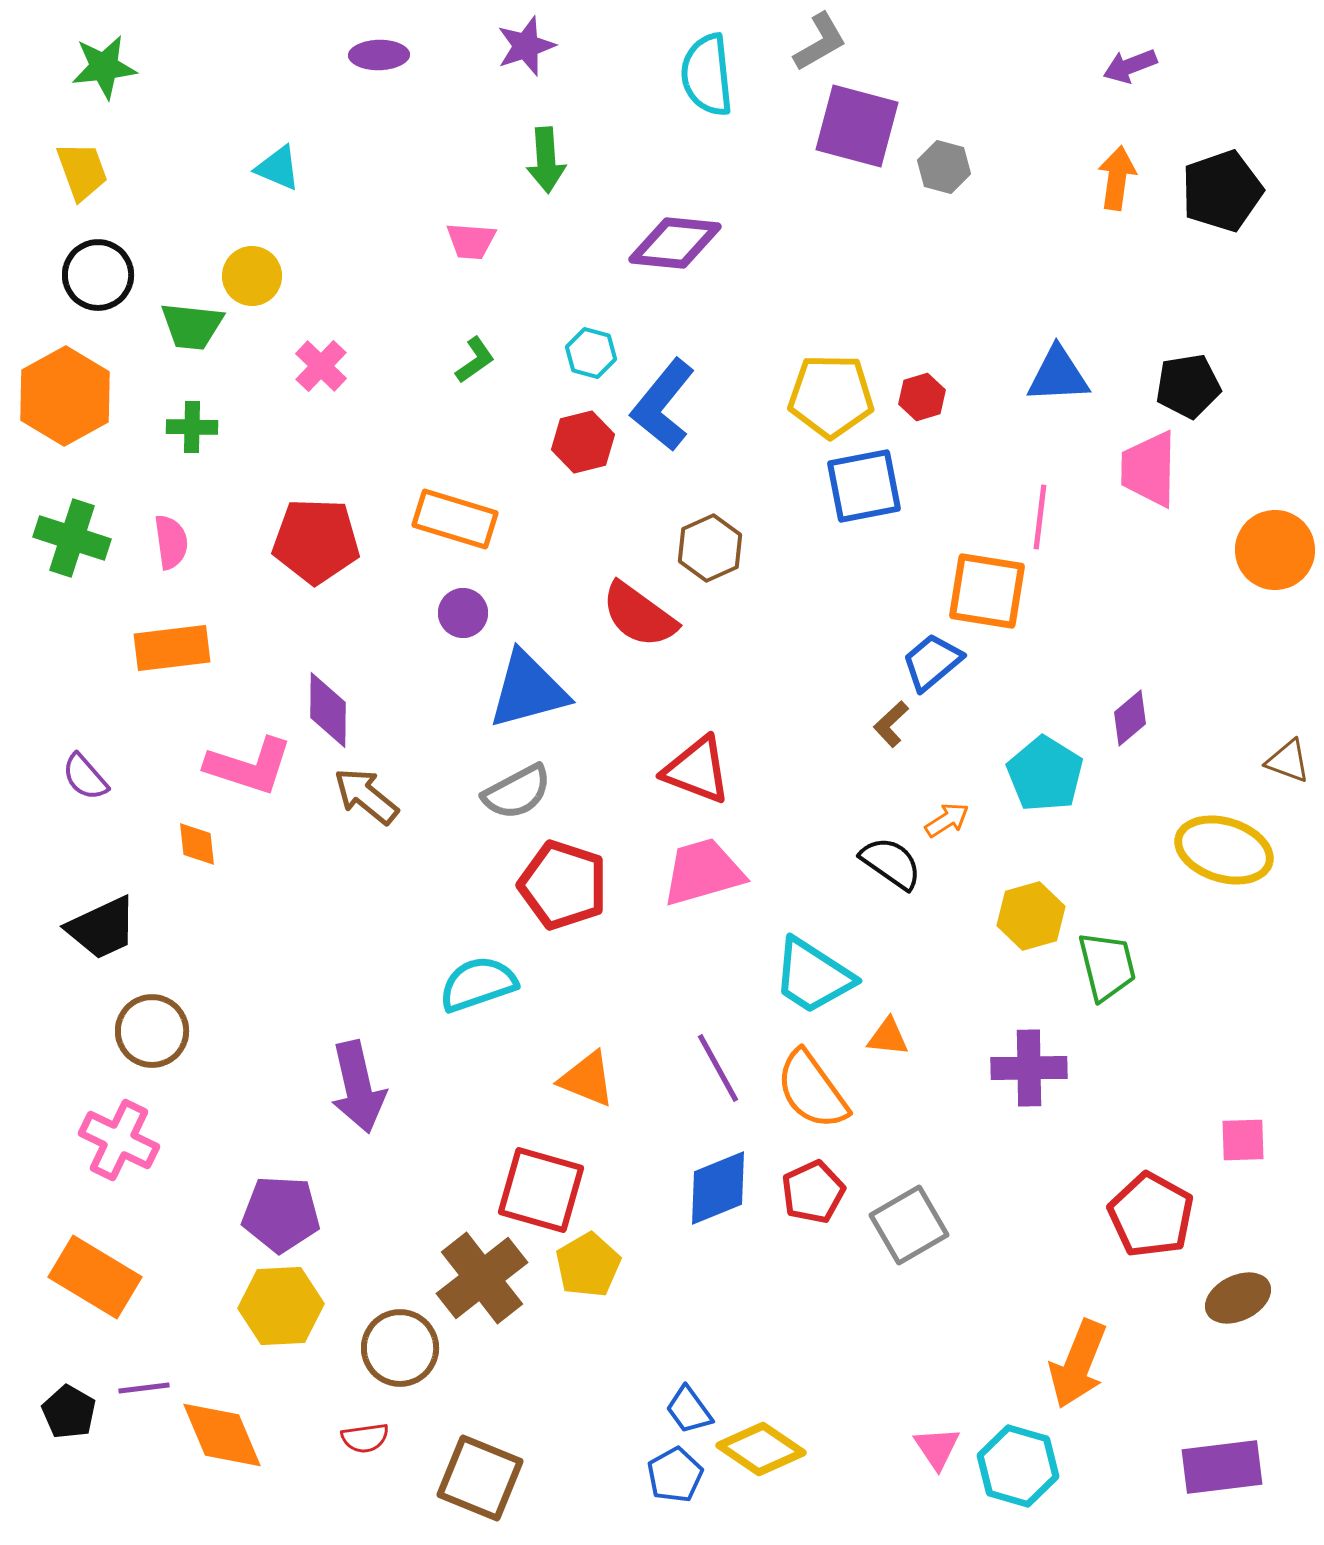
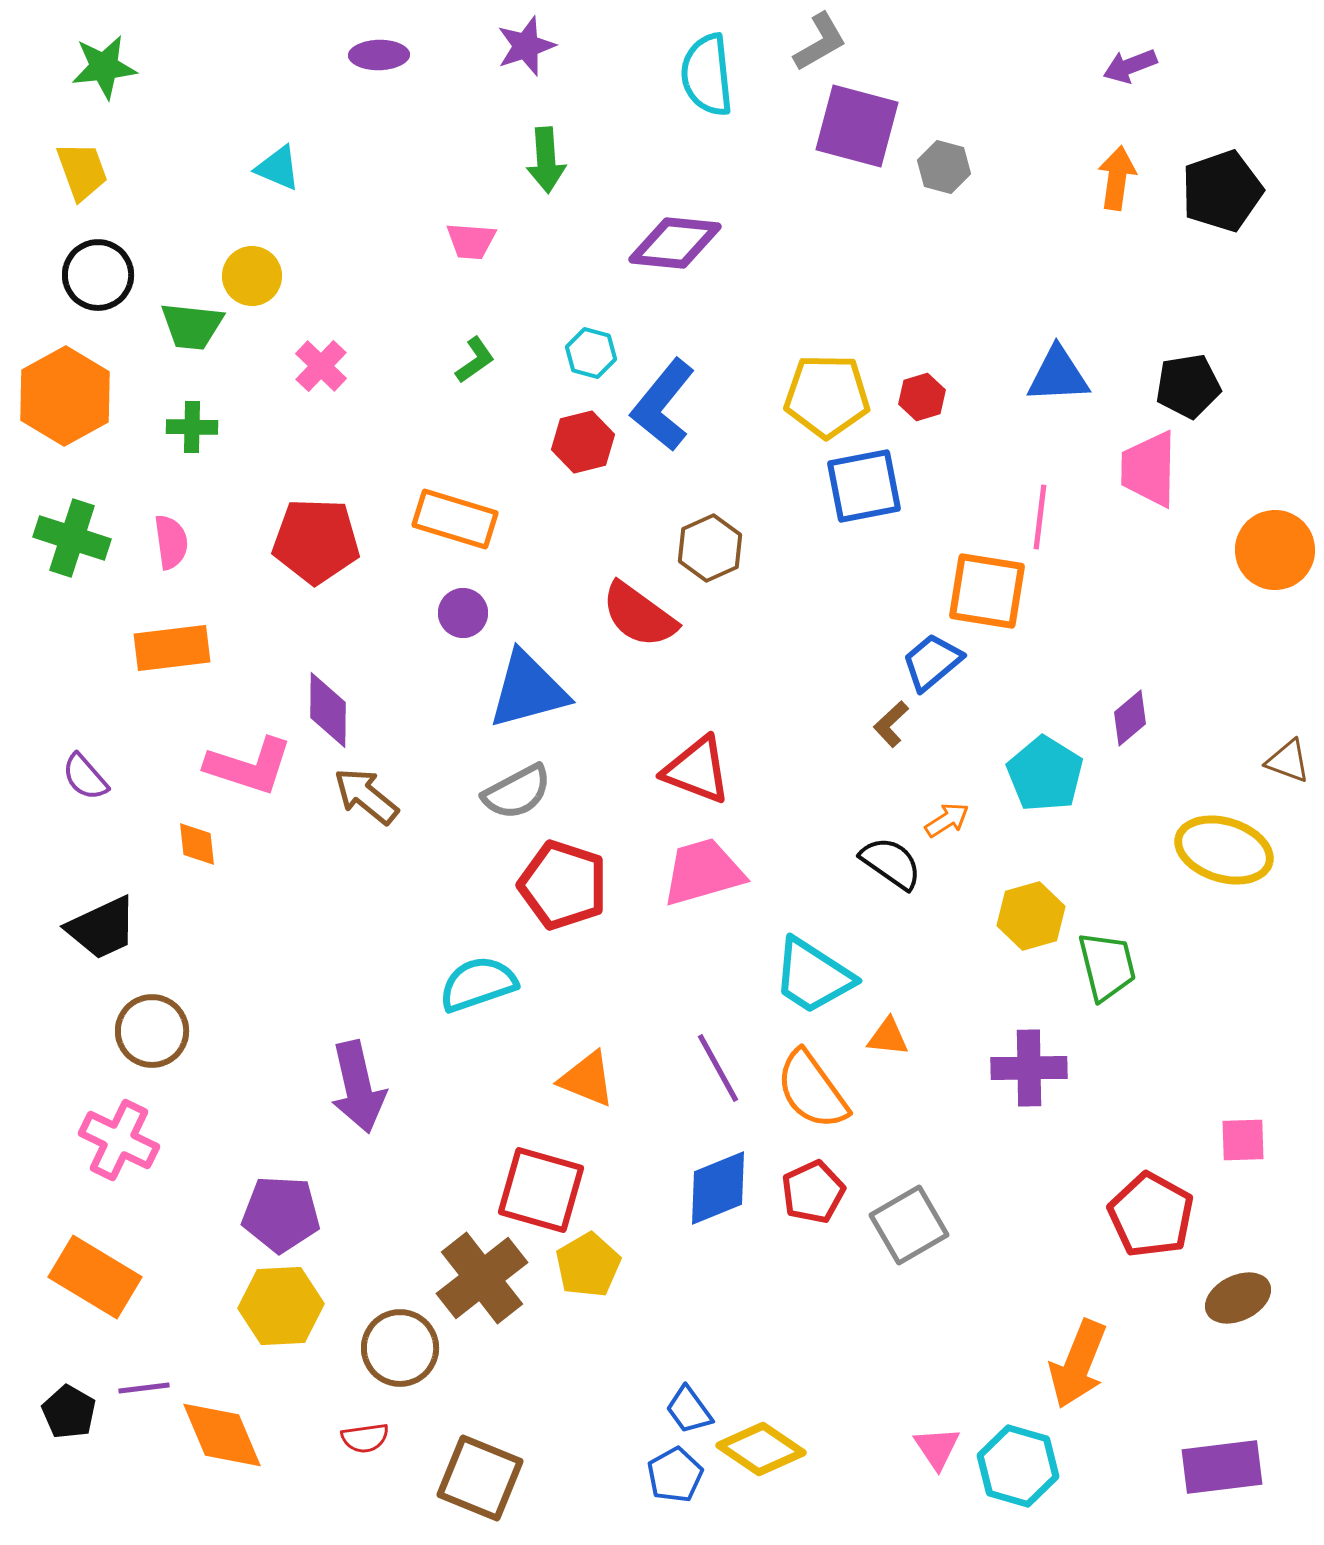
yellow pentagon at (831, 396): moved 4 px left
